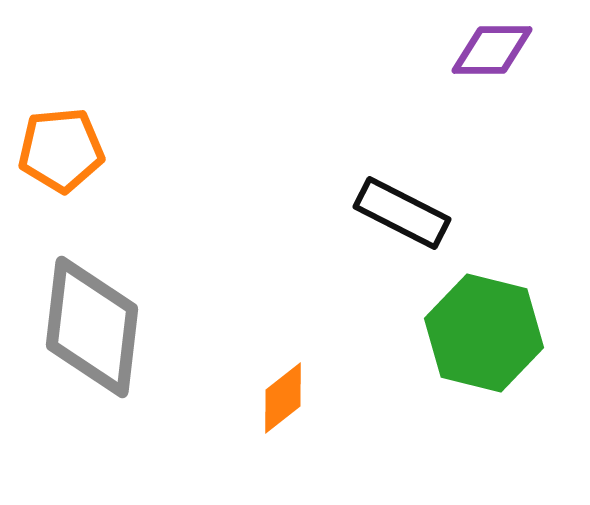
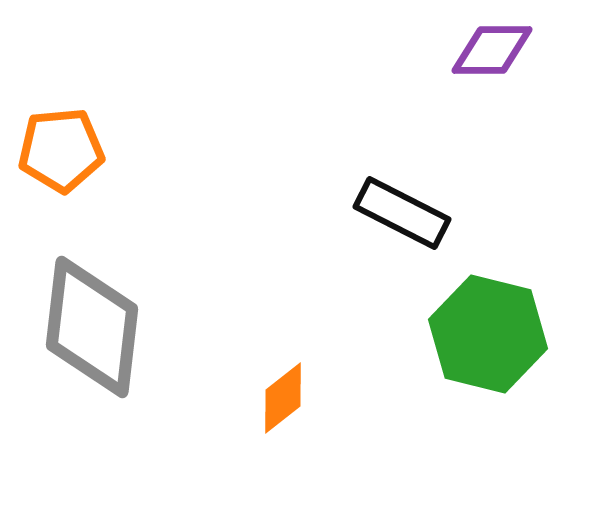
green hexagon: moved 4 px right, 1 px down
